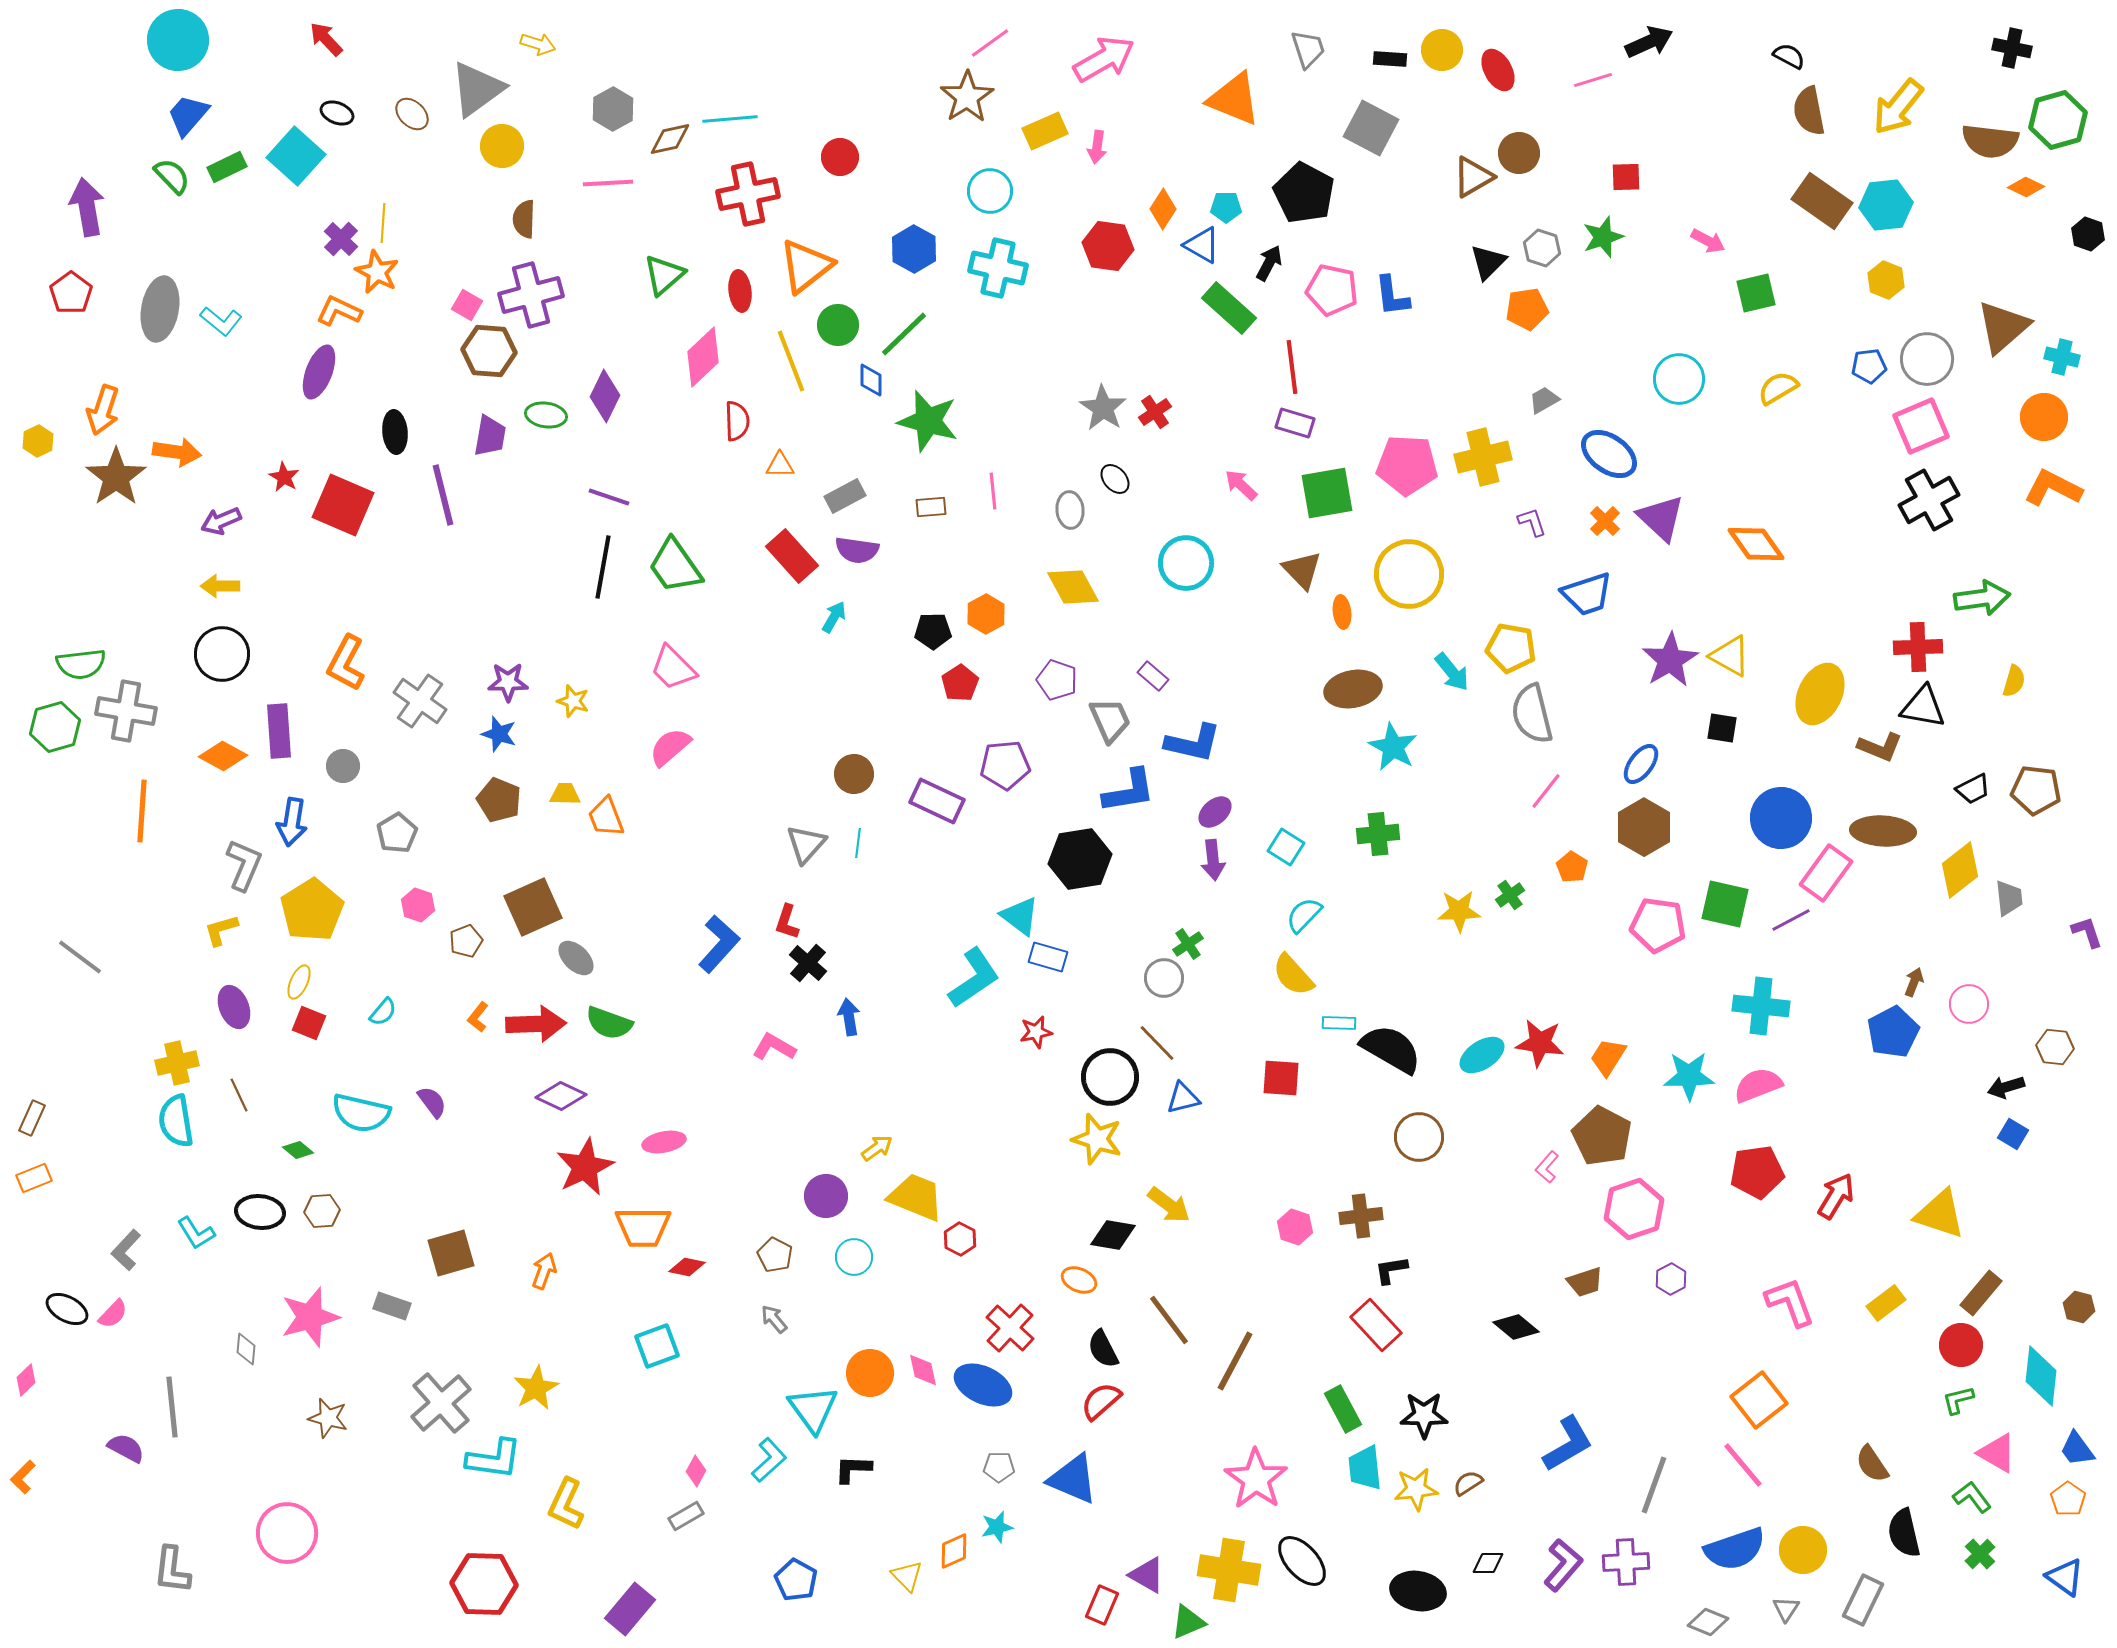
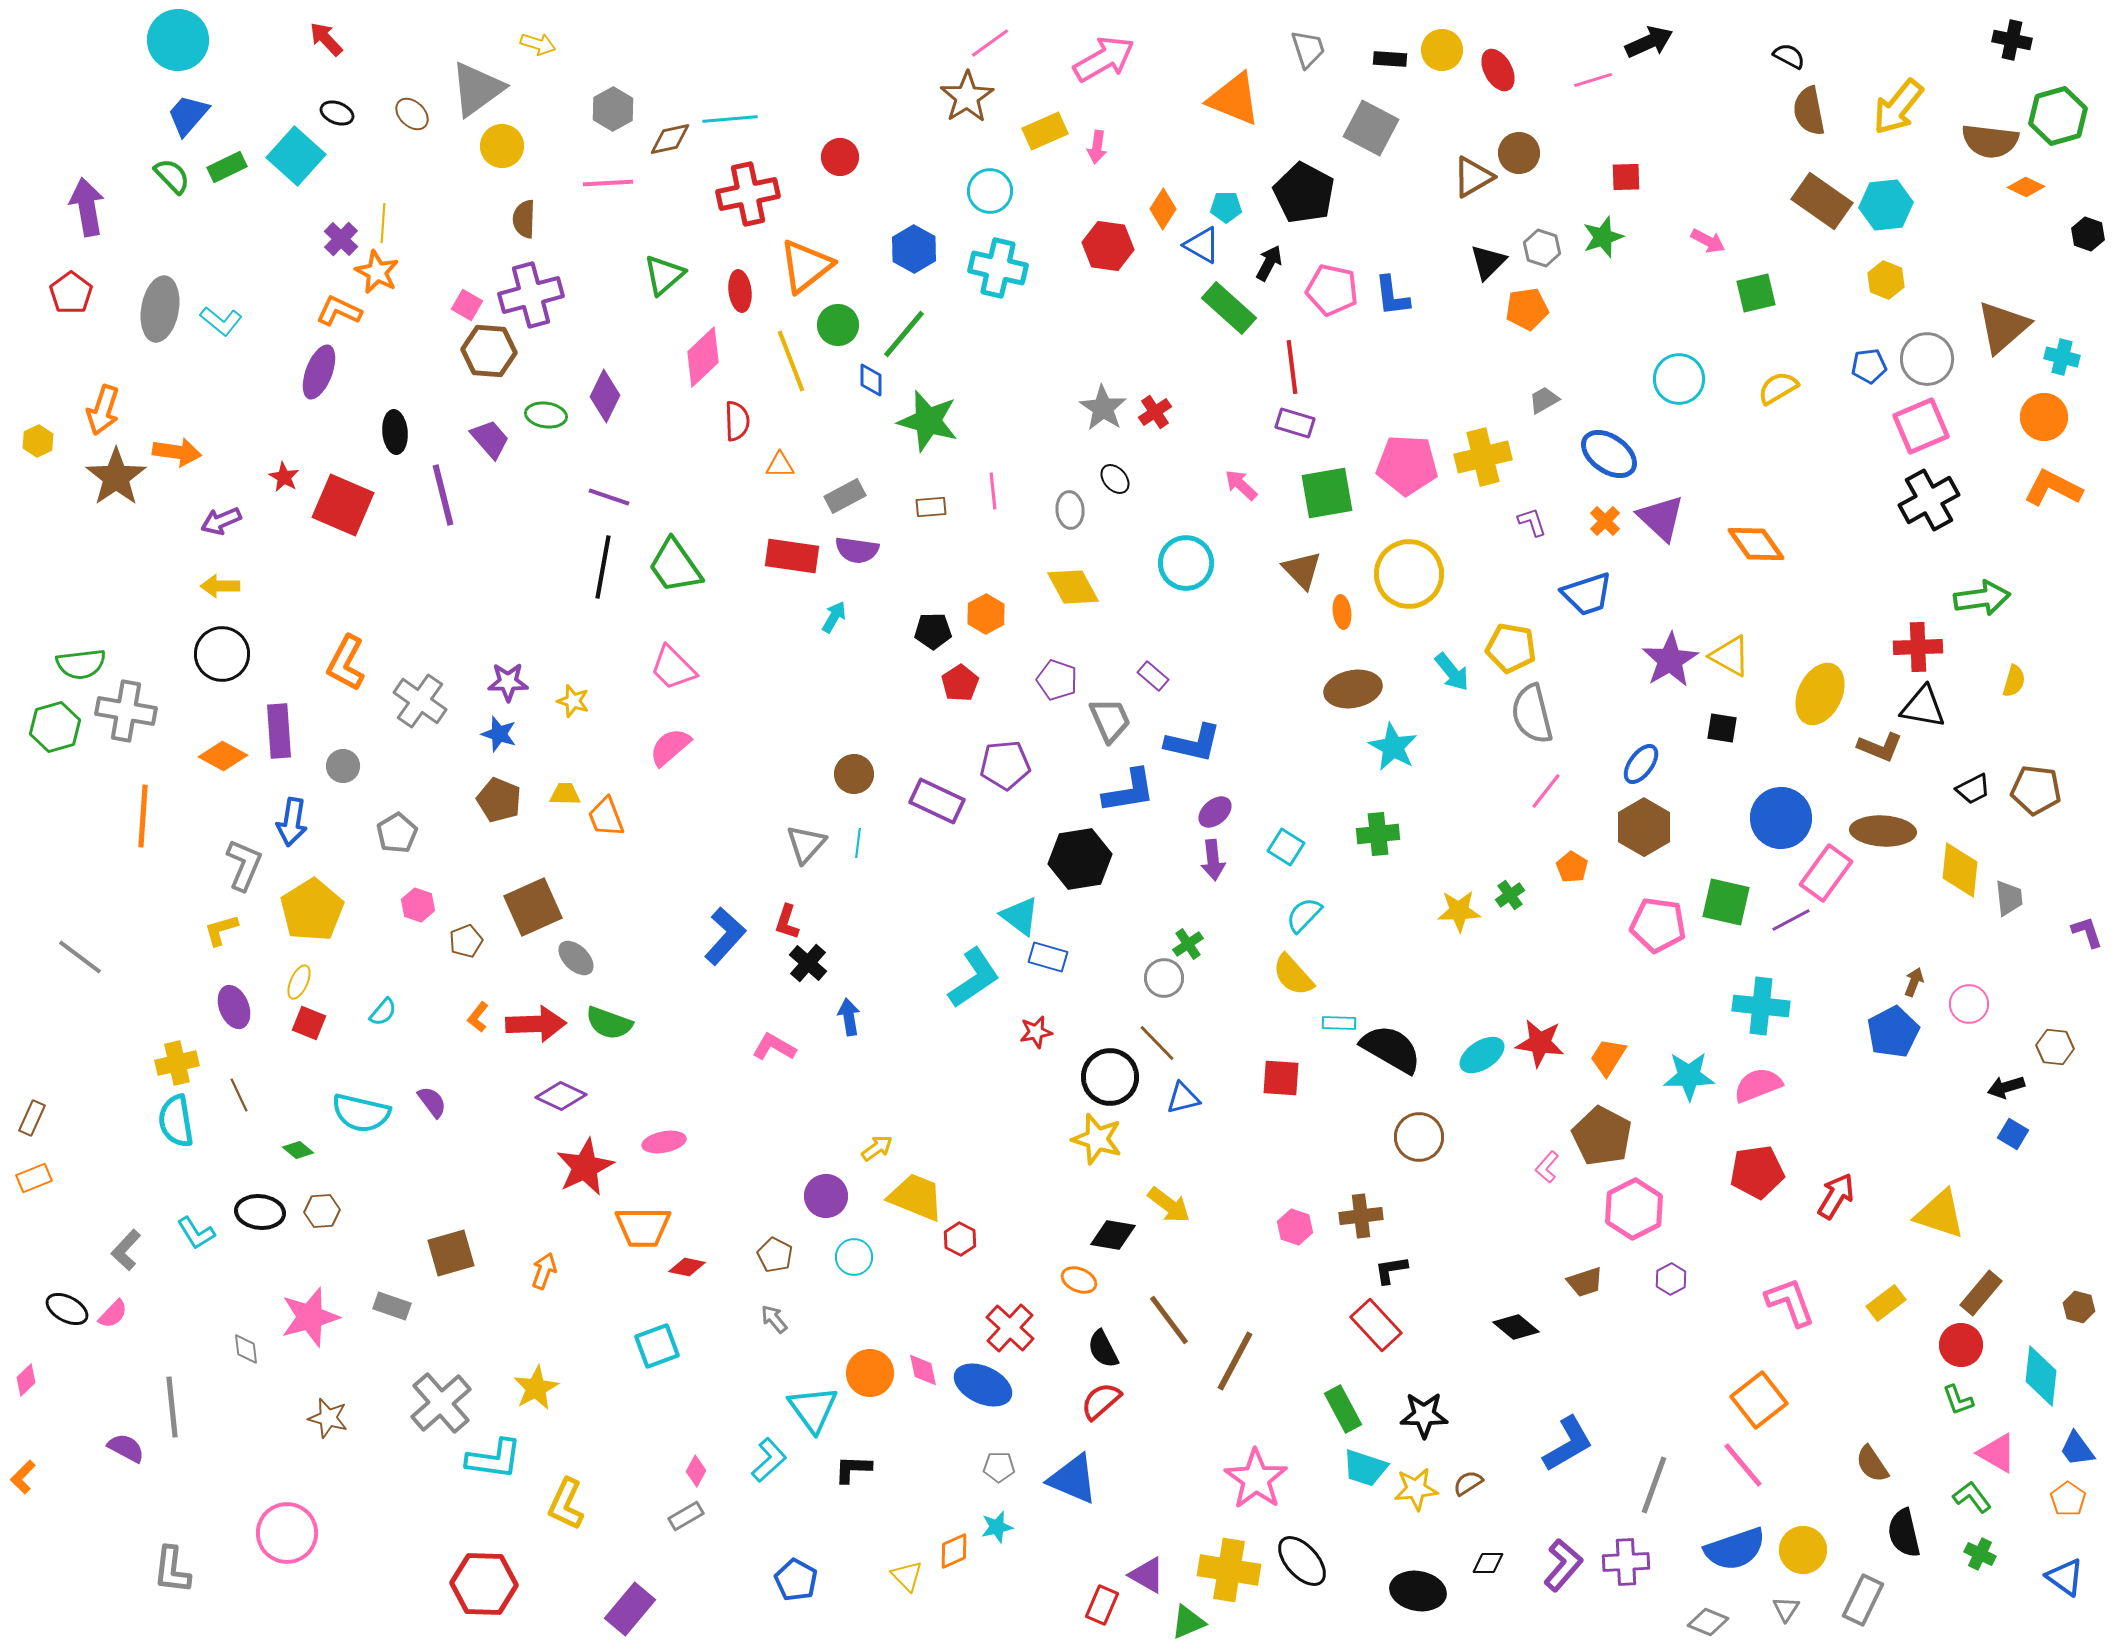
black cross at (2012, 48): moved 8 px up
green hexagon at (2058, 120): moved 4 px up
green line at (904, 334): rotated 6 degrees counterclockwise
purple trapezoid at (490, 436): moved 3 px down; rotated 51 degrees counterclockwise
red rectangle at (792, 556): rotated 40 degrees counterclockwise
orange line at (142, 811): moved 1 px right, 5 px down
yellow diamond at (1960, 870): rotated 46 degrees counterclockwise
green square at (1725, 904): moved 1 px right, 2 px up
blue L-shape at (719, 944): moved 6 px right, 8 px up
pink hexagon at (1634, 1209): rotated 8 degrees counterclockwise
gray diamond at (246, 1349): rotated 12 degrees counterclockwise
green L-shape at (1958, 1400): rotated 96 degrees counterclockwise
cyan trapezoid at (1365, 1468): rotated 66 degrees counterclockwise
green cross at (1980, 1554): rotated 20 degrees counterclockwise
